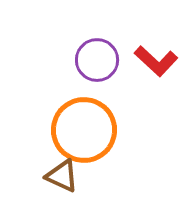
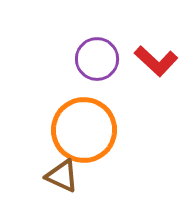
purple circle: moved 1 px up
